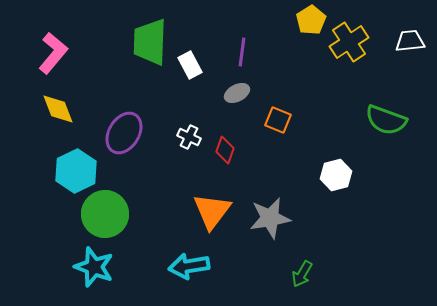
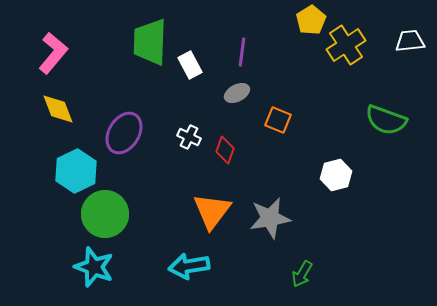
yellow cross: moved 3 px left, 3 px down
